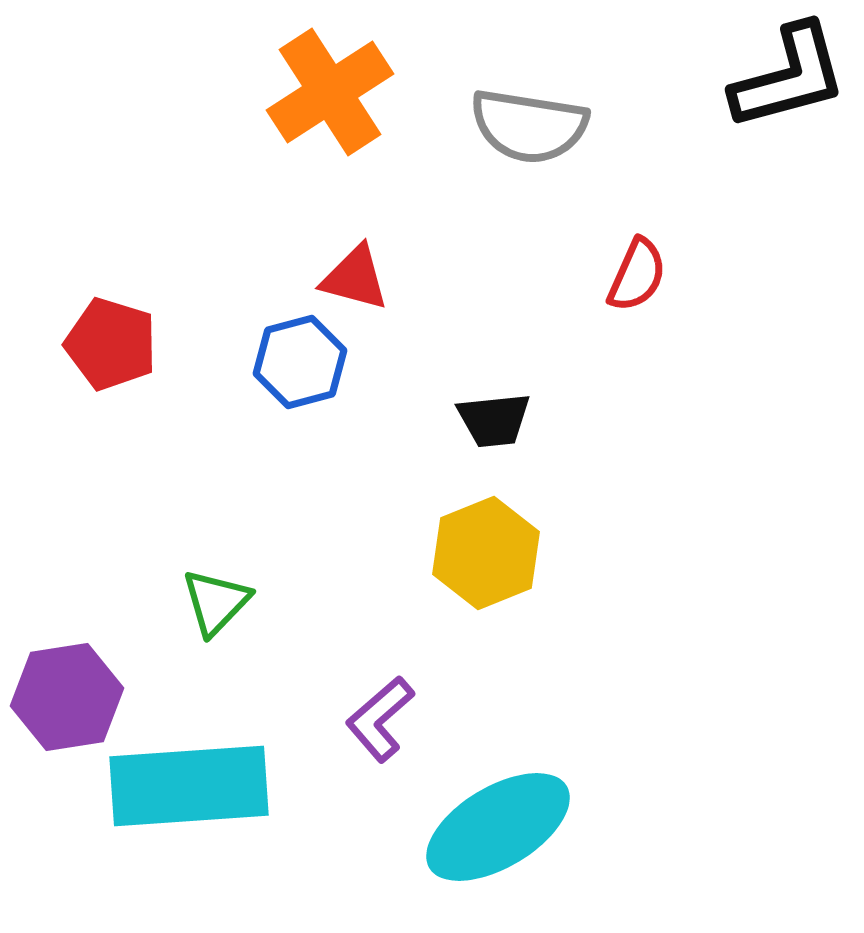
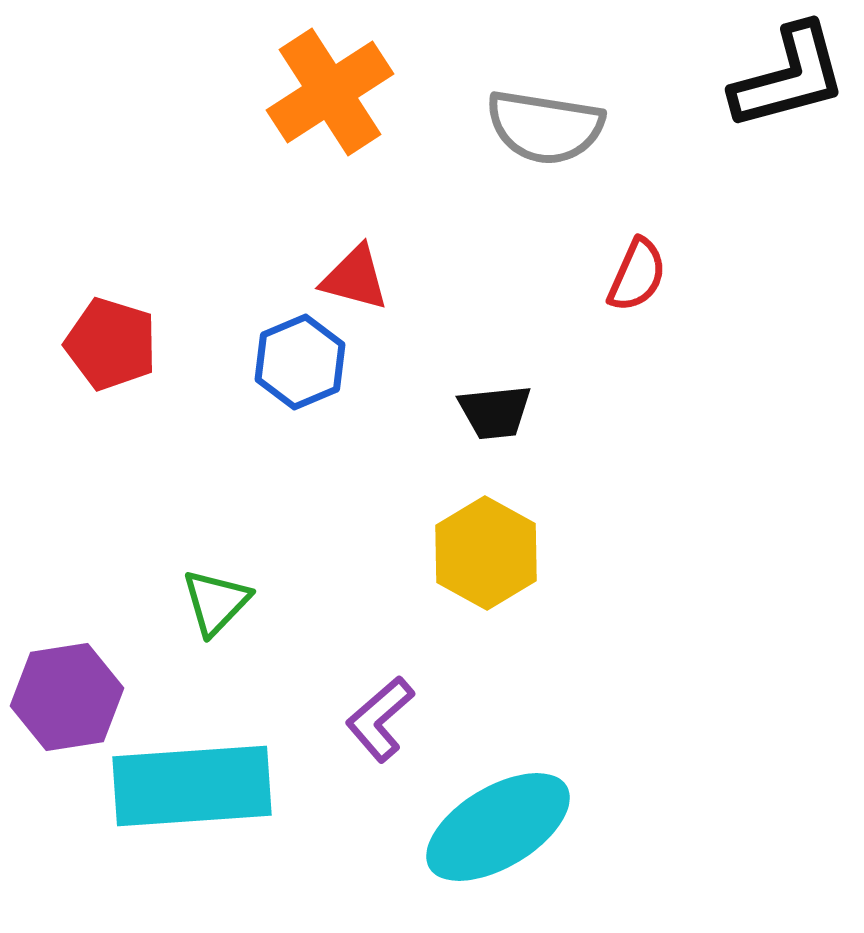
gray semicircle: moved 16 px right, 1 px down
blue hexagon: rotated 8 degrees counterclockwise
black trapezoid: moved 1 px right, 8 px up
yellow hexagon: rotated 9 degrees counterclockwise
cyan rectangle: moved 3 px right
